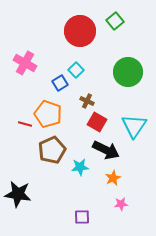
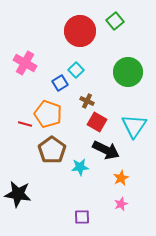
brown pentagon: rotated 12 degrees counterclockwise
orange star: moved 8 px right
pink star: rotated 16 degrees counterclockwise
